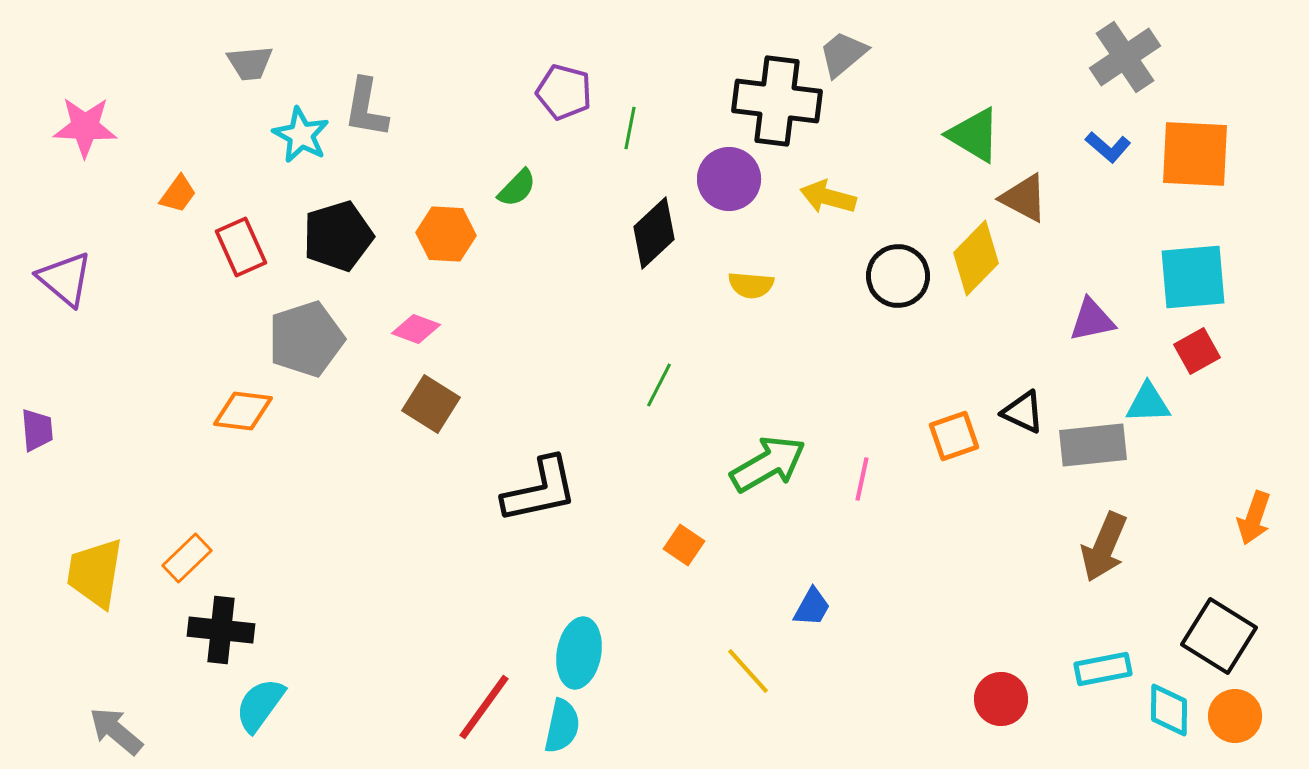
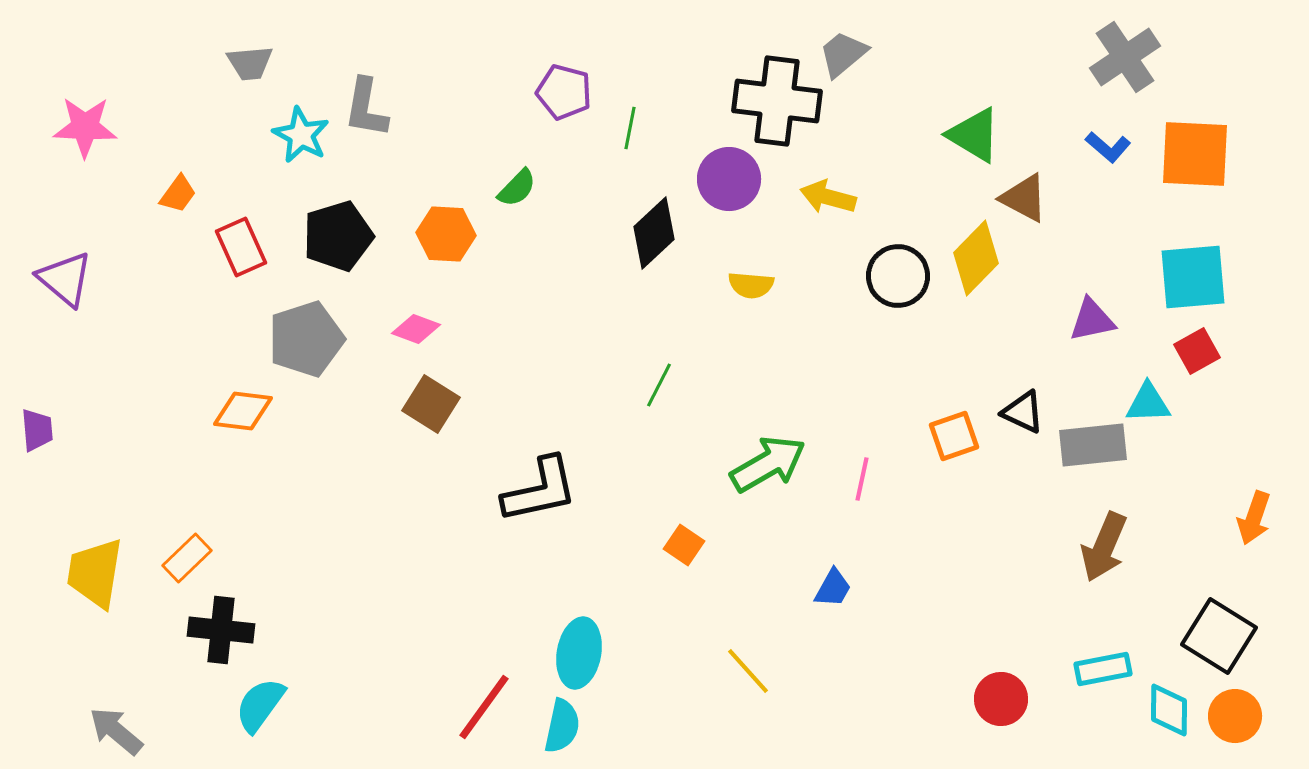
blue trapezoid at (812, 607): moved 21 px right, 19 px up
